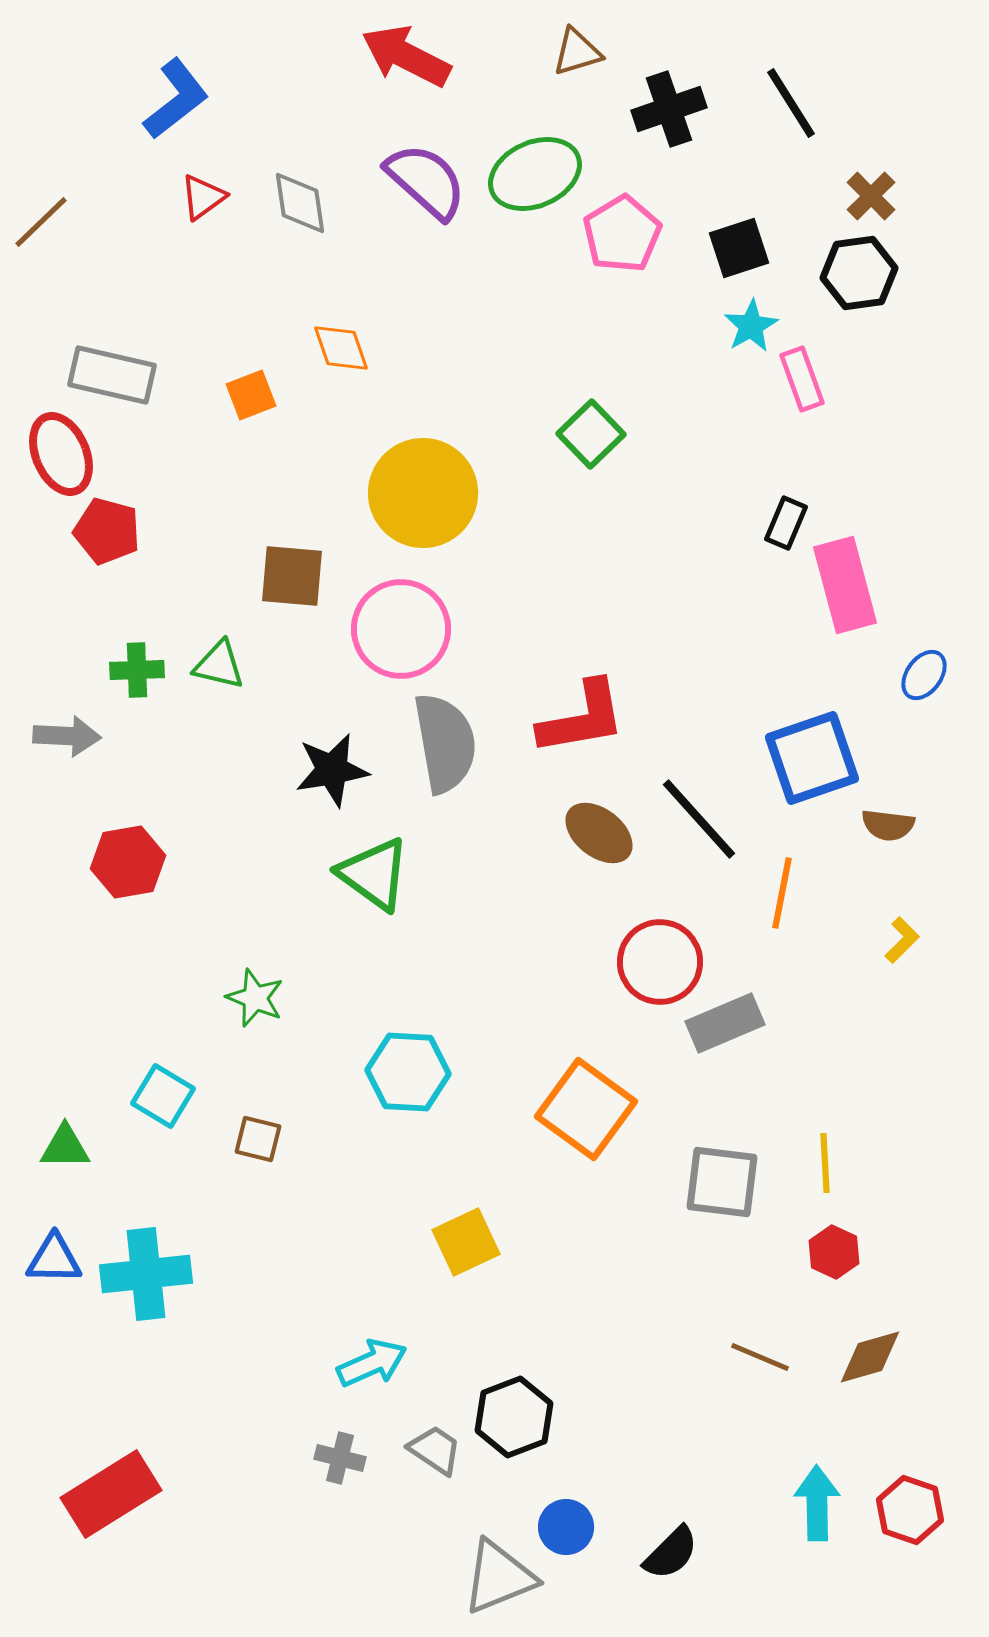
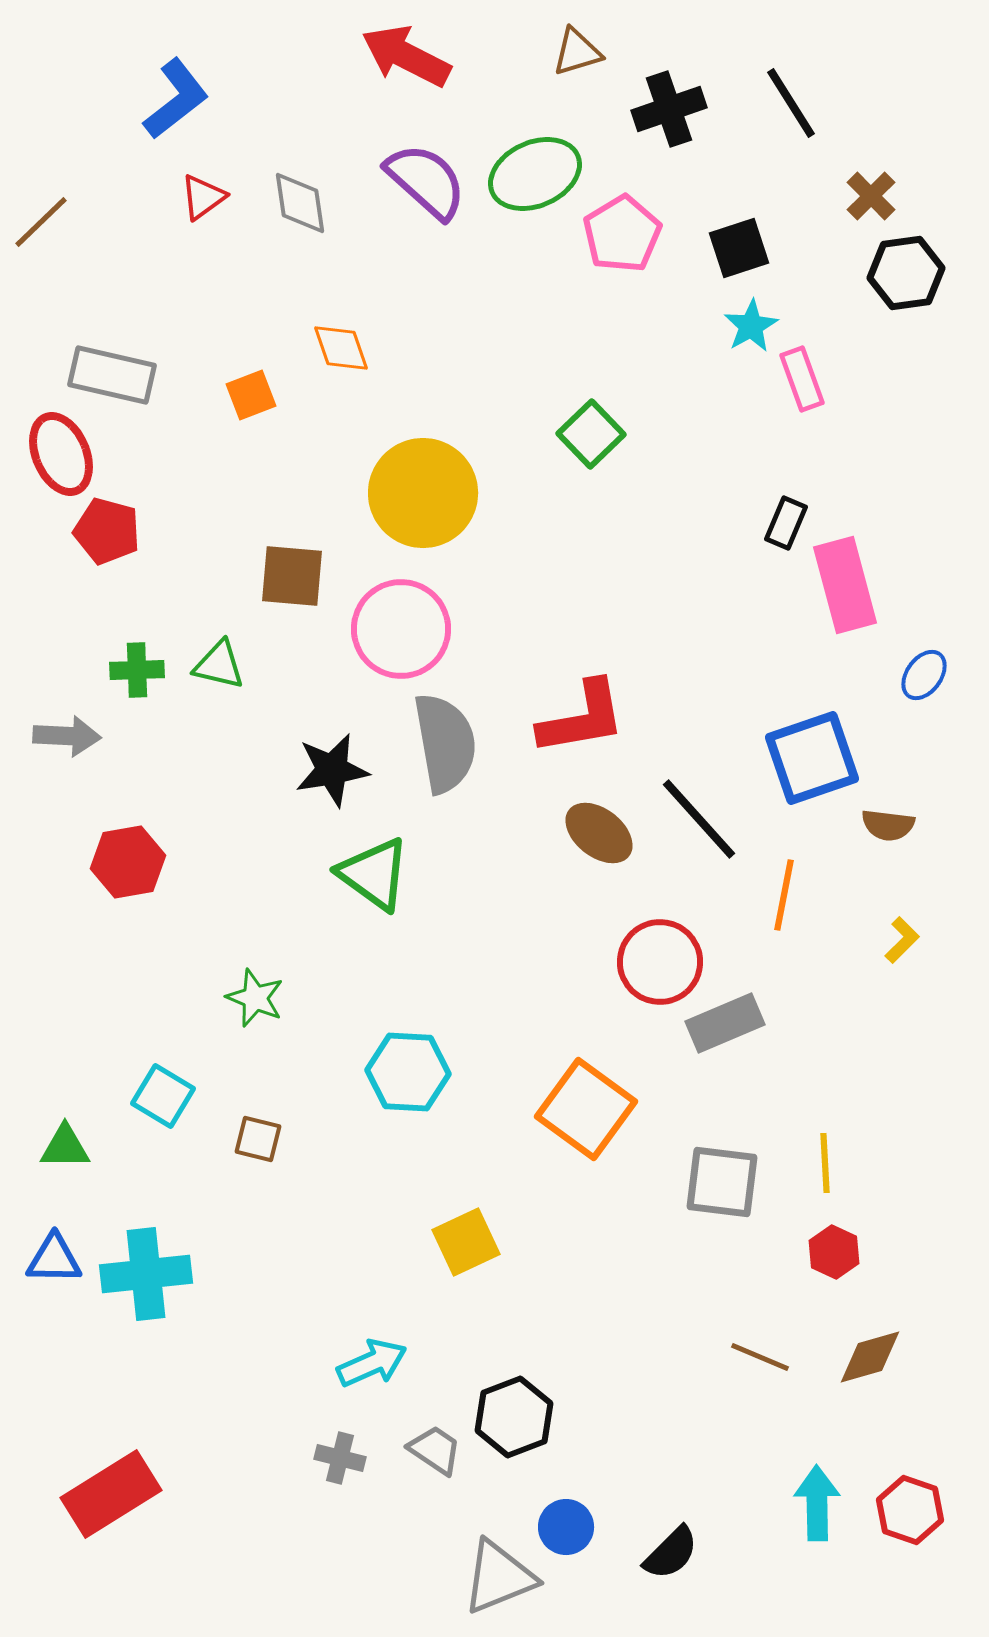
black hexagon at (859, 273): moved 47 px right
orange line at (782, 893): moved 2 px right, 2 px down
